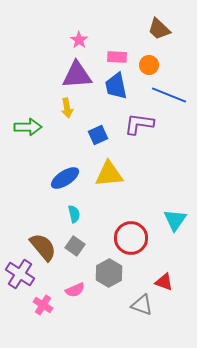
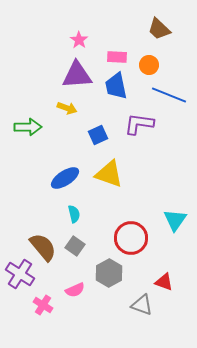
yellow arrow: rotated 60 degrees counterclockwise
yellow triangle: rotated 24 degrees clockwise
